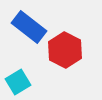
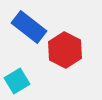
cyan square: moved 1 px left, 1 px up
